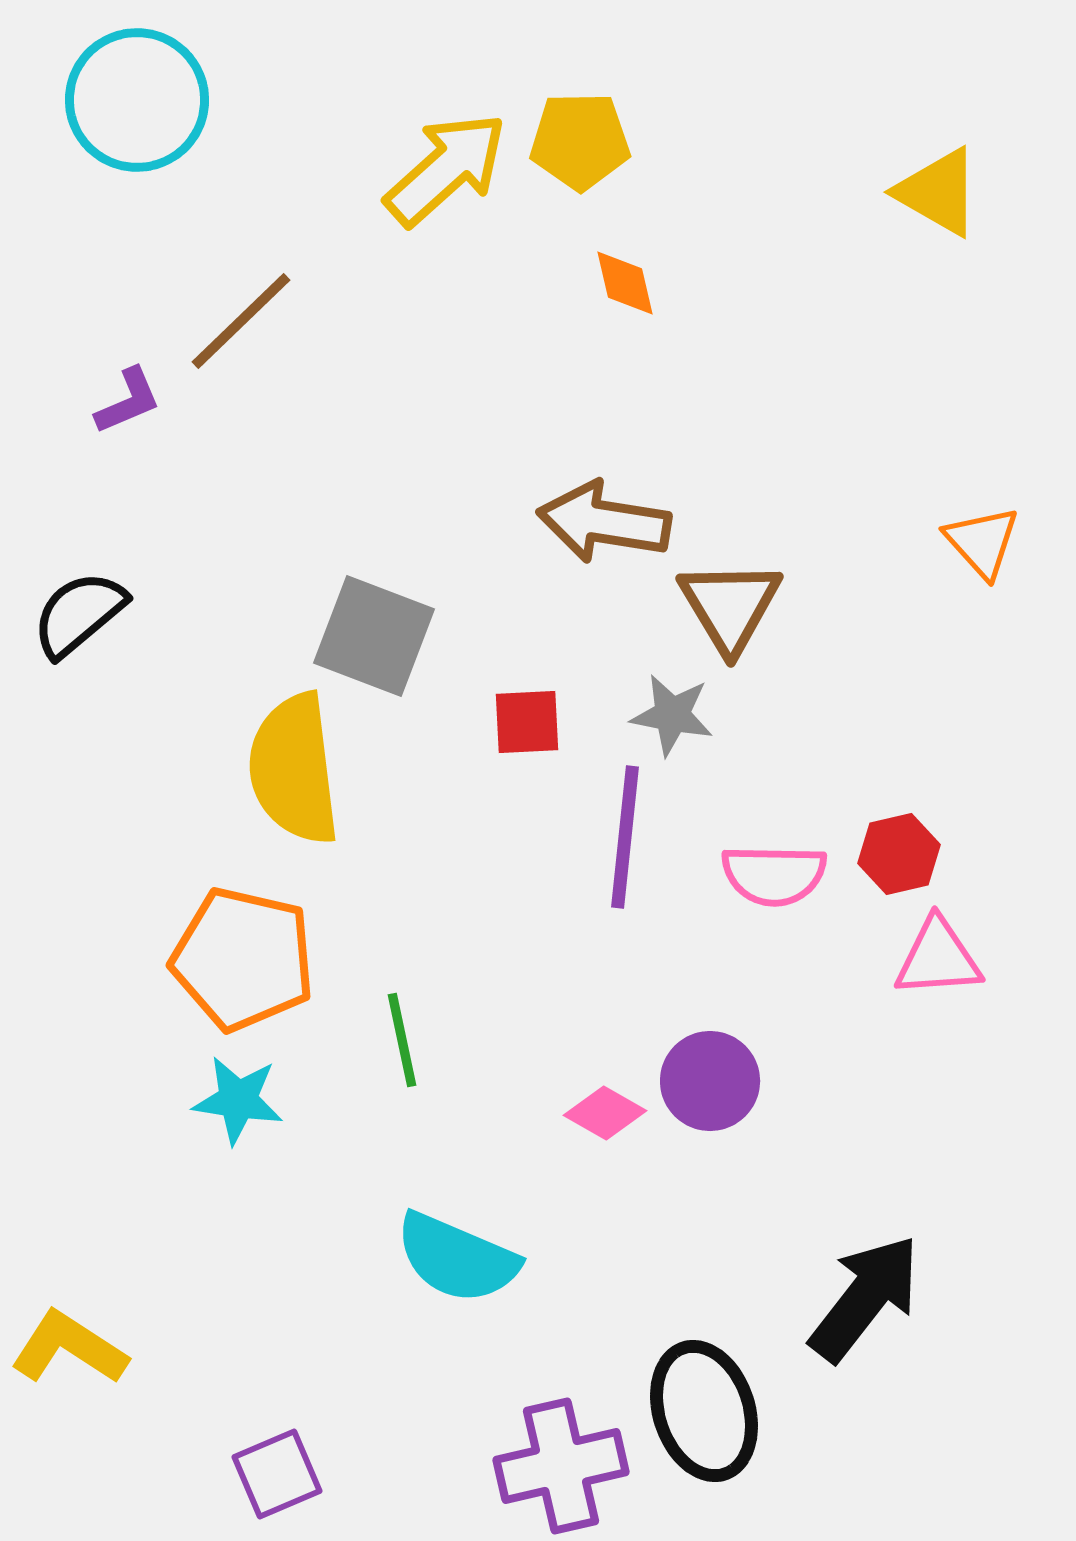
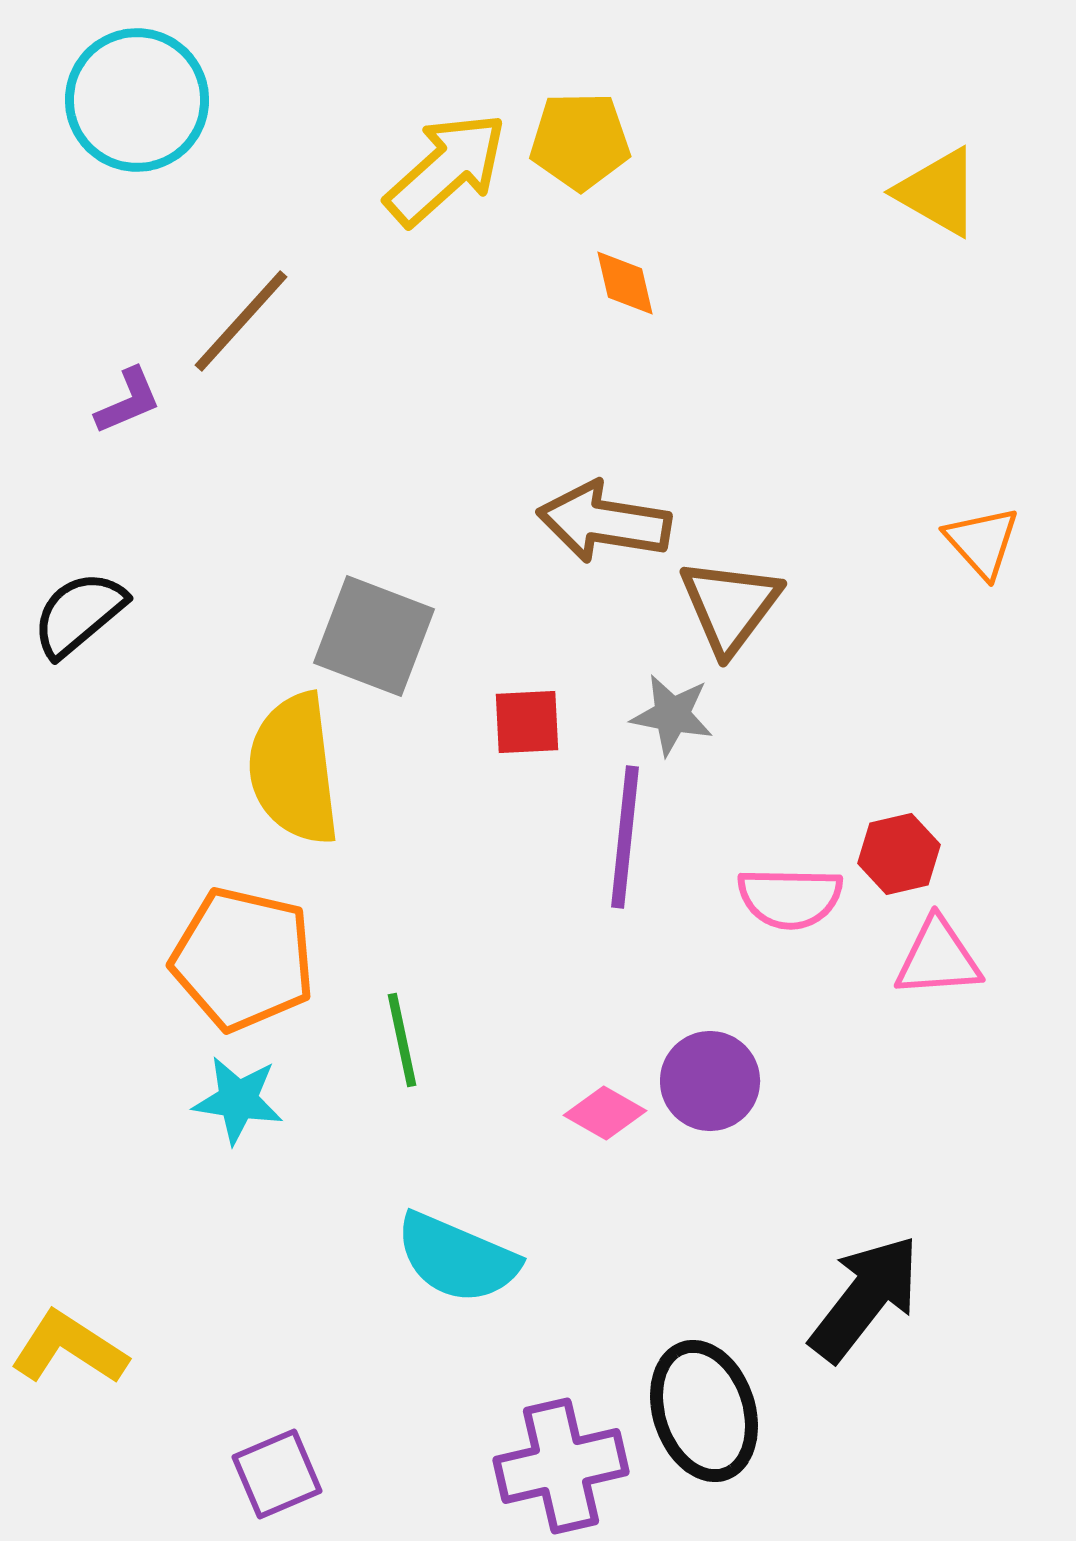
brown line: rotated 4 degrees counterclockwise
brown triangle: rotated 8 degrees clockwise
pink semicircle: moved 16 px right, 23 px down
